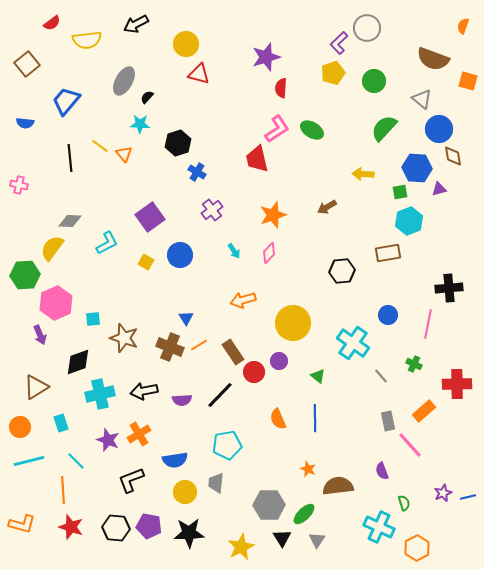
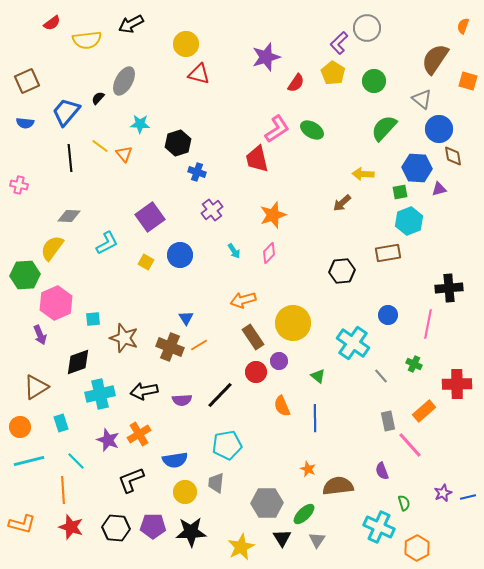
black arrow at (136, 24): moved 5 px left
brown semicircle at (433, 59): moved 2 px right; rotated 104 degrees clockwise
brown square at (27, 64): moved 17 px down; rotated 15 degrees clockwise
yellow pentagon at (333, 73): rotated 20 degrees counterclockwise
red semicircle at (281, 88): moved 15 px right, 5 px up; rotated 150 degrees counterclockwise
black semicircle at (147, 97): moved 49 px left, 1 px down
blue trapezoid at (66, 101): moved 11 px down
blue cross at (197, 172): rotated 12 degrees counterclockwise
brown arrow at (327, 207): moved 15 px right, 4 px up; rotated 12 degrees counterclockwise
gray diamond at (70, 221): moved 1 px left, 5 px up
brown rectangle at (233, 352): moved 20 px right, 15 px up
red circle at (254, 372): moved 2 px right
orange semicircle at (278, 419): moved 4 px right, 13 px up
gray hexagon at (269, 505): moved 2 px left, 2 px up
purple pentagon at (149, 526): moved 4 px right; rotated 10 degrees counterclockwise
black star at (189, 533): moved 2 px right, 1 px up
